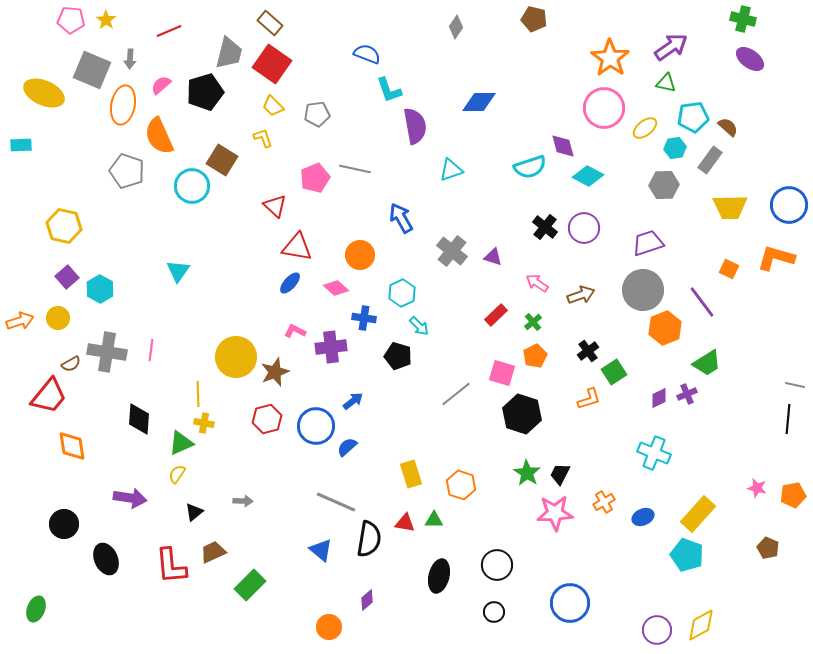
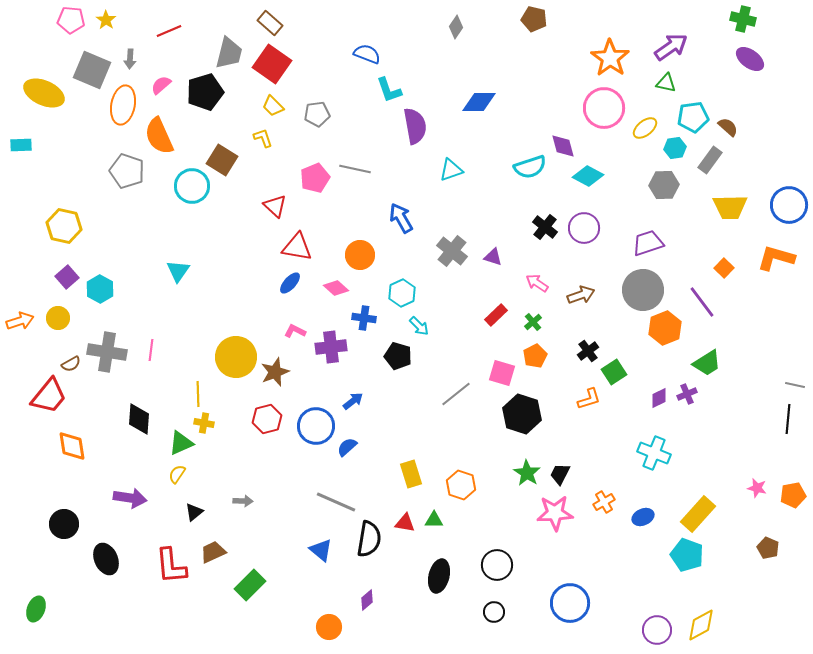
orange square at (729, 269): moved 5 px left, 1 px up; rotated 18 degrees clockwise
